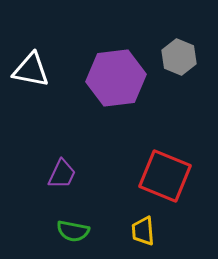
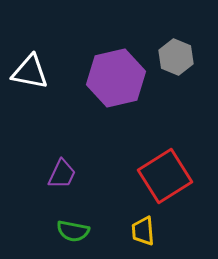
gray hexagon: moved 3 px left
white triangle: moved 1 px left, 2 px down
purple hexagon: rotated 6 degrees counterclockwise
red square: rotated 36 degrees clockwise
